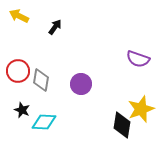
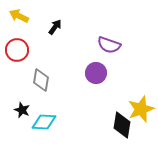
purple semicircle: moved 29 px left, 14 px up
red circle: moved 1 px left, 21 px up
purple circle: moved 15 px right, 11 px up
